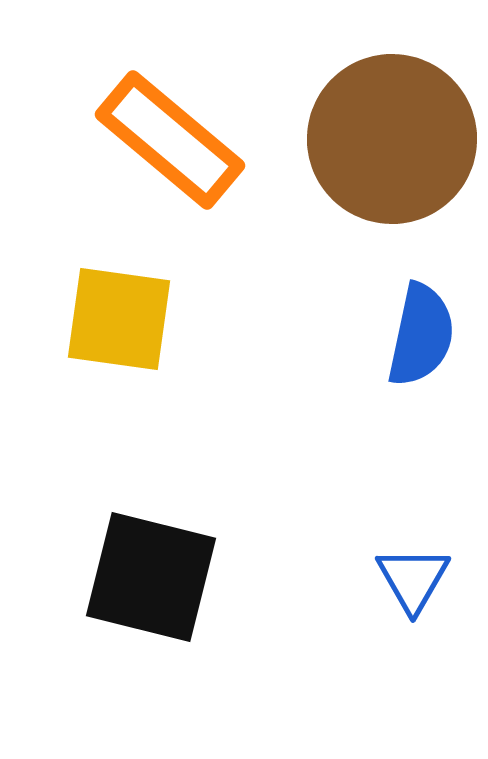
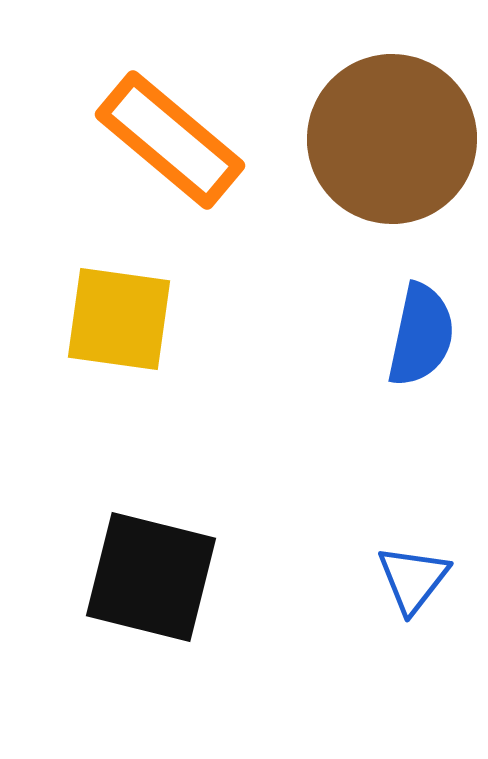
blue triangle: rotated 8 degrees clockwise
